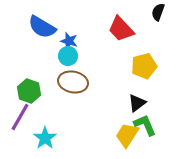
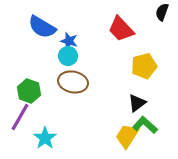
black semicircle: moved 4 px right
green L-shape: rotated 25 degrees counterclockwise
yellow trapezoid: moved 1 px down
